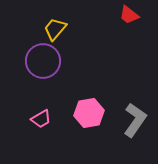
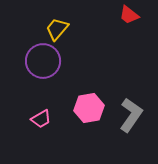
yellow trapezoid: moved 2 px right
pink hexagon: moved 5 px up
gray L-shape: moved 4 px left, 5 px up
